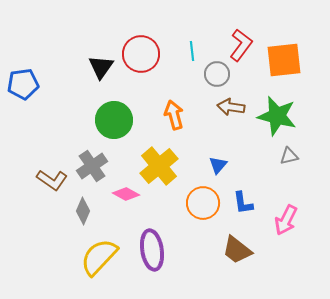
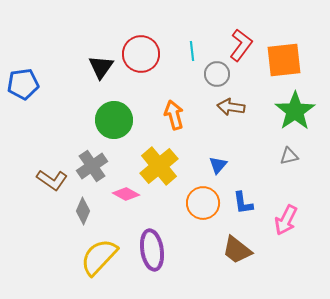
green star: moved 18 px right, 5 px up; rotated 24 degrees clockwise
